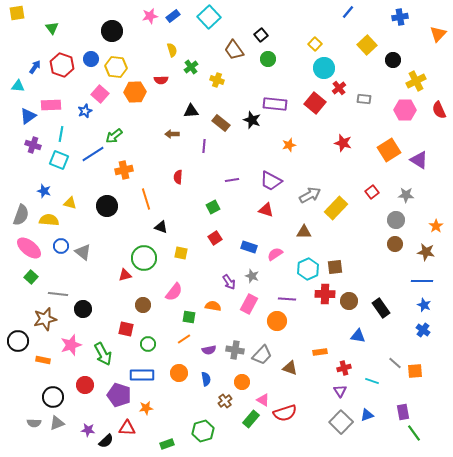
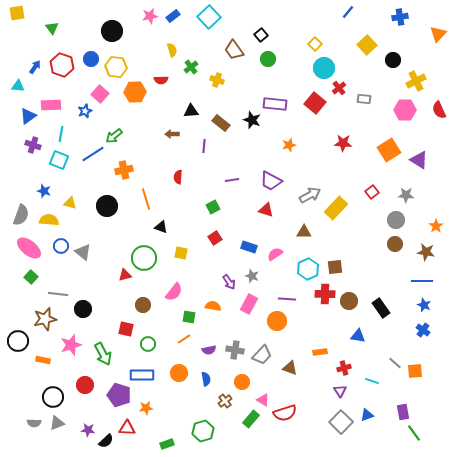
red star at (343, 143): rotated 12 degrees counterclockwise
